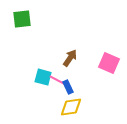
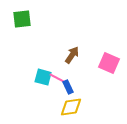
brown arrow: moved 2 px right, 3 px up
pink line: moved 2 px up
